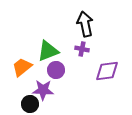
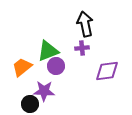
purple cross: moved 1 px up; rotated 16 degrees counterclockwise
purple circle: moved 4 px up
purple star: moved 1 px right, 1 px down
